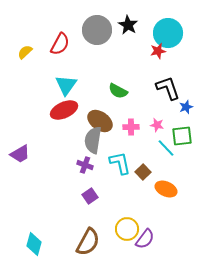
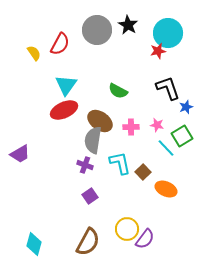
yellow semicircle: moved 9 px right, 1 px down; rotated 98 degrees clockwise
green square: rotated 25 degrees counterclockwise
